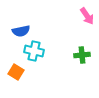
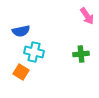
cyan cross: moved 1 px down
green cross: moved 1 px left, 1 px up
orange square: moved 5 px right
